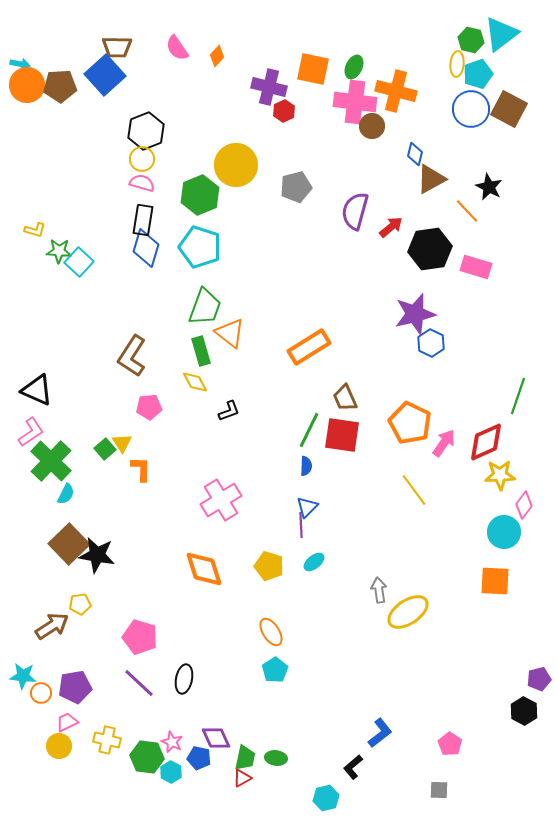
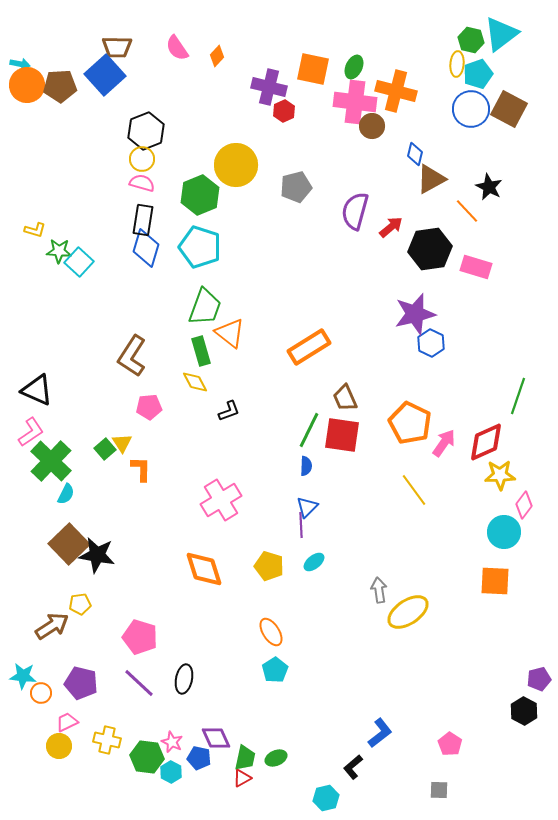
purple pentagon at (75, 687): moved 6 px right, 4 px up; rotated 24 degrees clockwise
green ellipse at (276, 758): rotated 30 degrees counterclockwise
